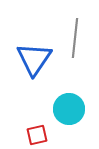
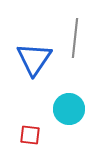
red square: moved 7 px left; rotated 20 degrees clockwise
